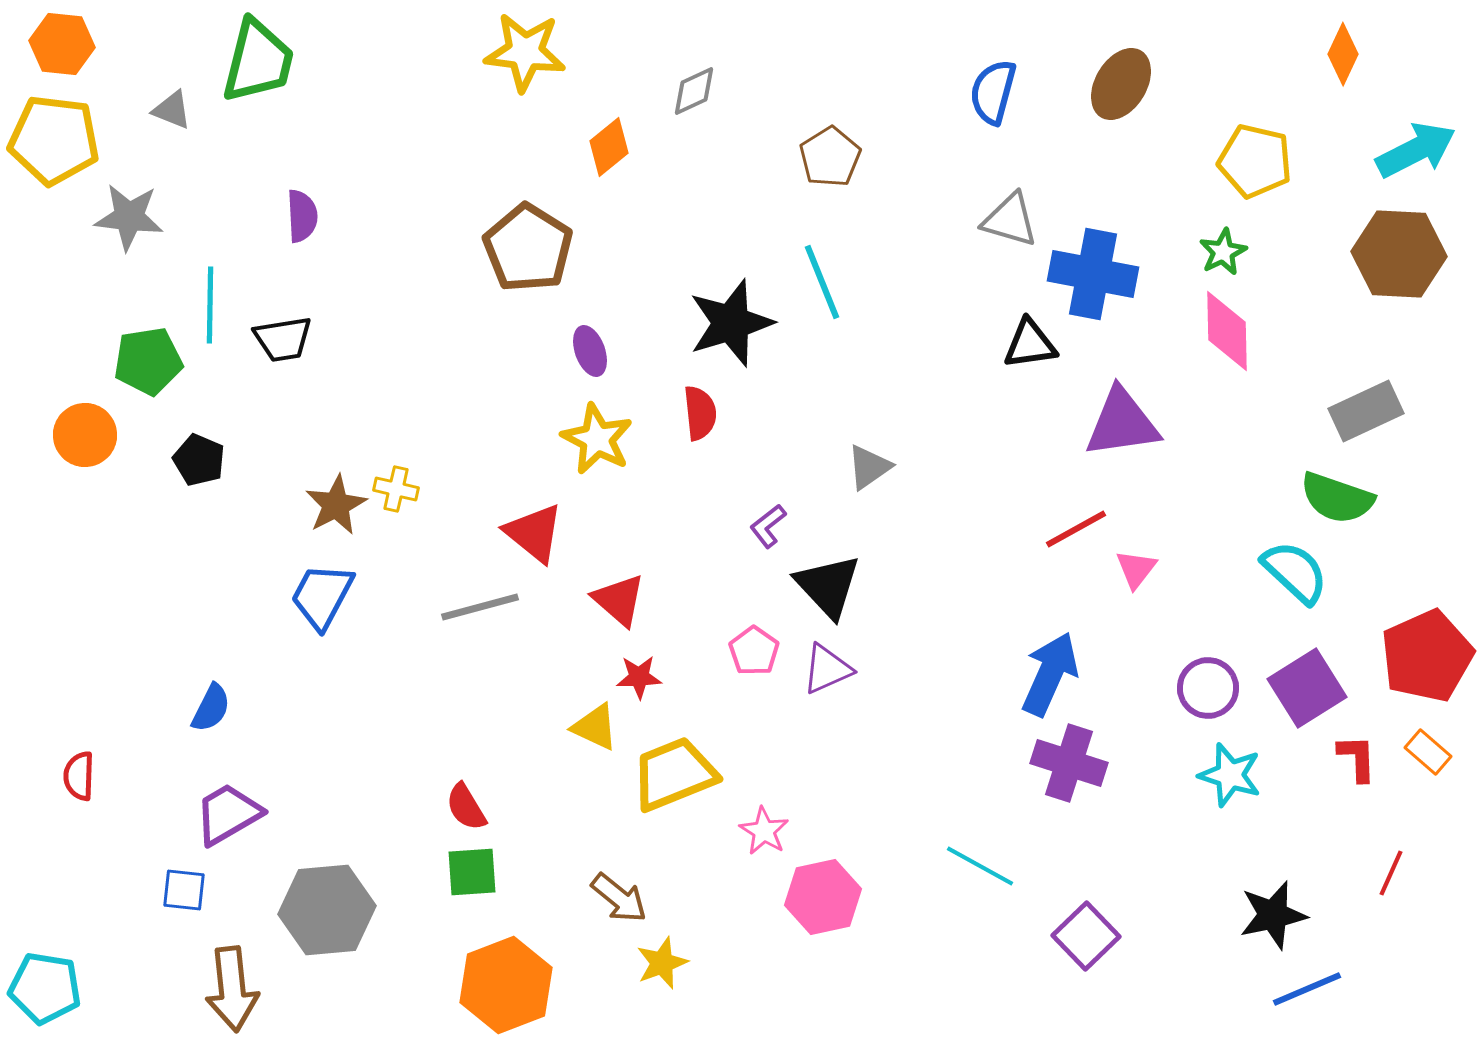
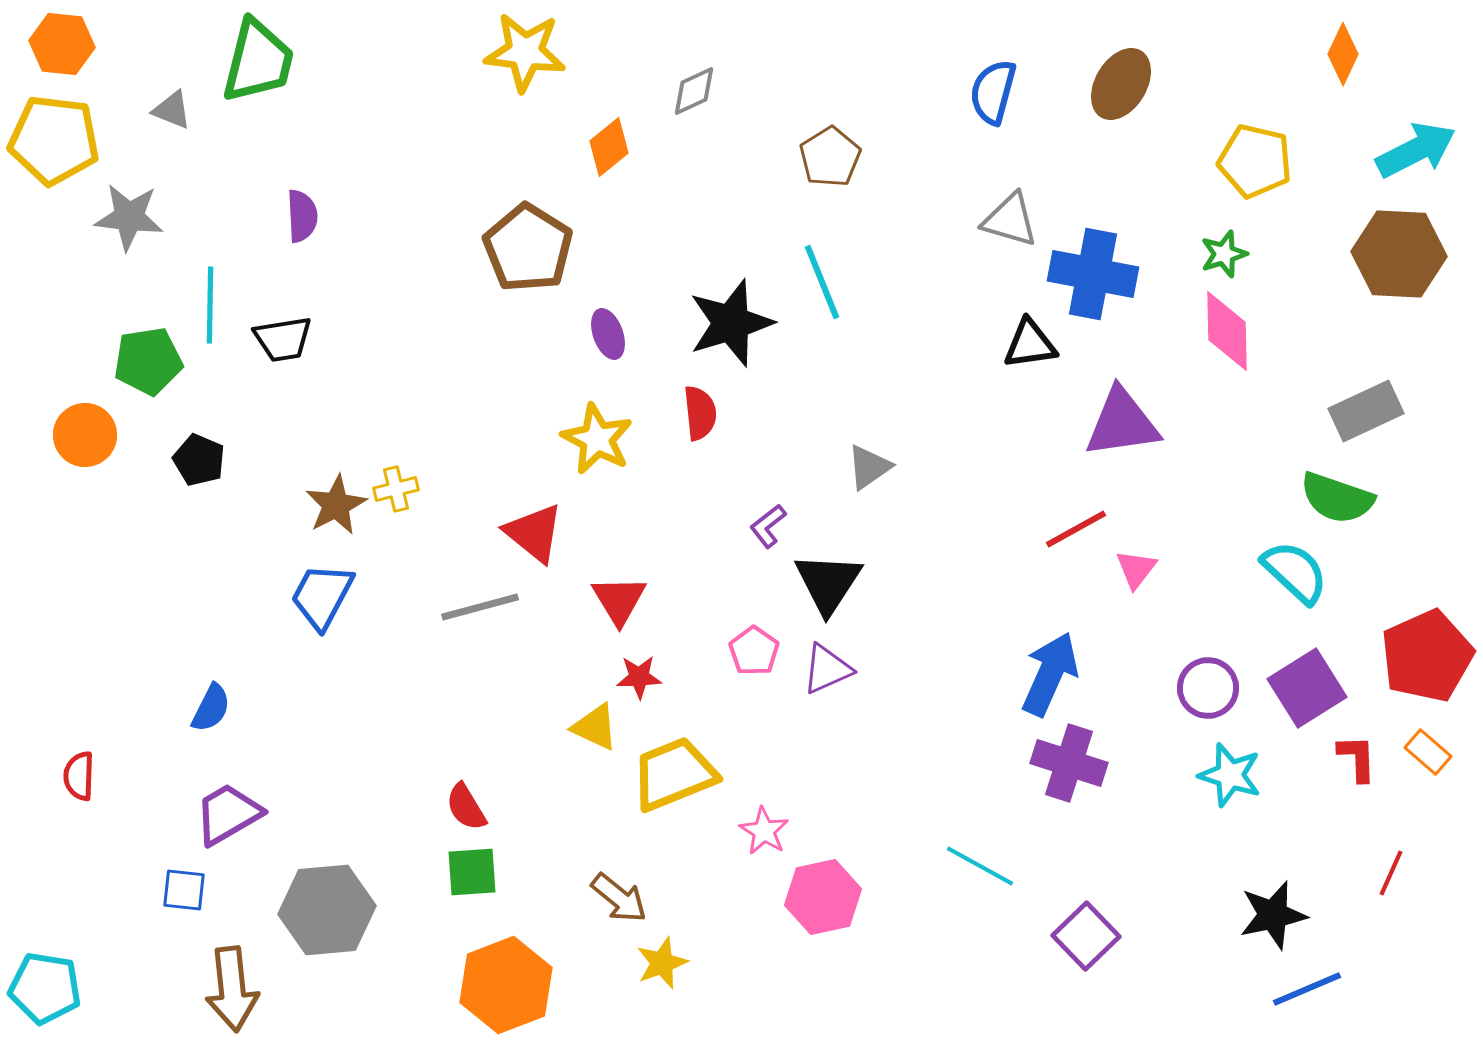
green star at (1223, 252): moved 1 px right, 2 px down; rotated 9 degrees clockwise
purple ellipse at (590, 351): moved 18 px right, 17 px up
yellow cross at (396, 489): rotated 27 degrees counterclockwise
black triangle at (828, 586): moved 3 px up; rotated 16 degrees clockwise
red triangle at (619, 600): rotated 18 degrees clockwise
